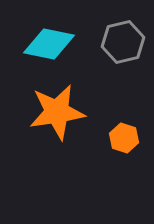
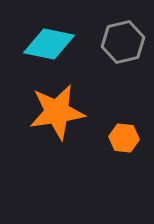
orange hexagon: rotated 12 degrees counterclockwise
